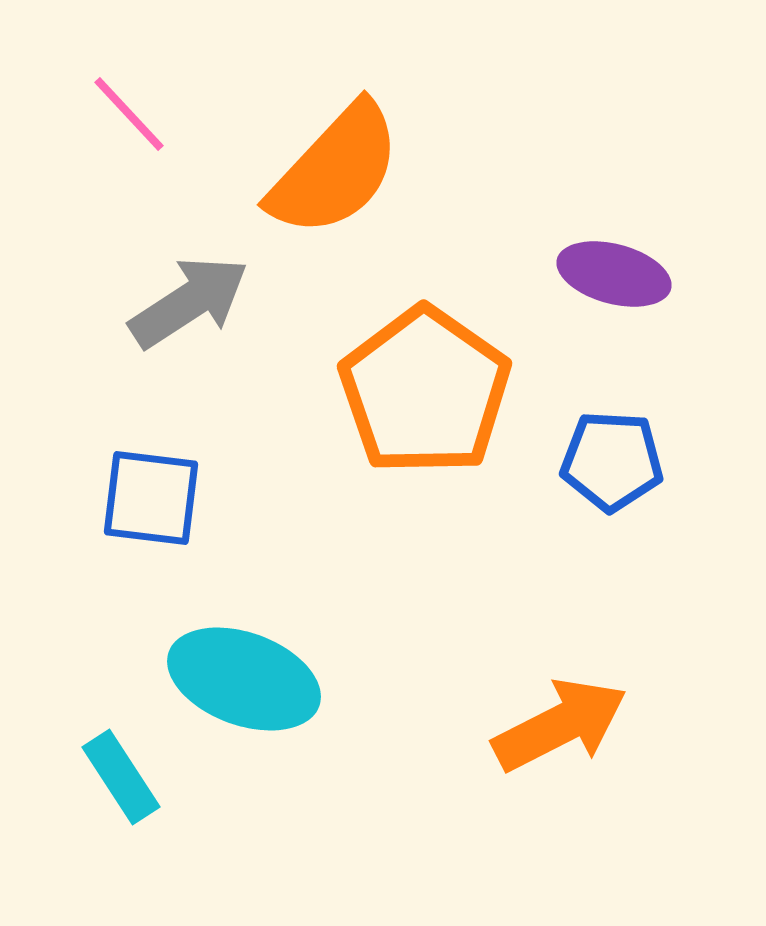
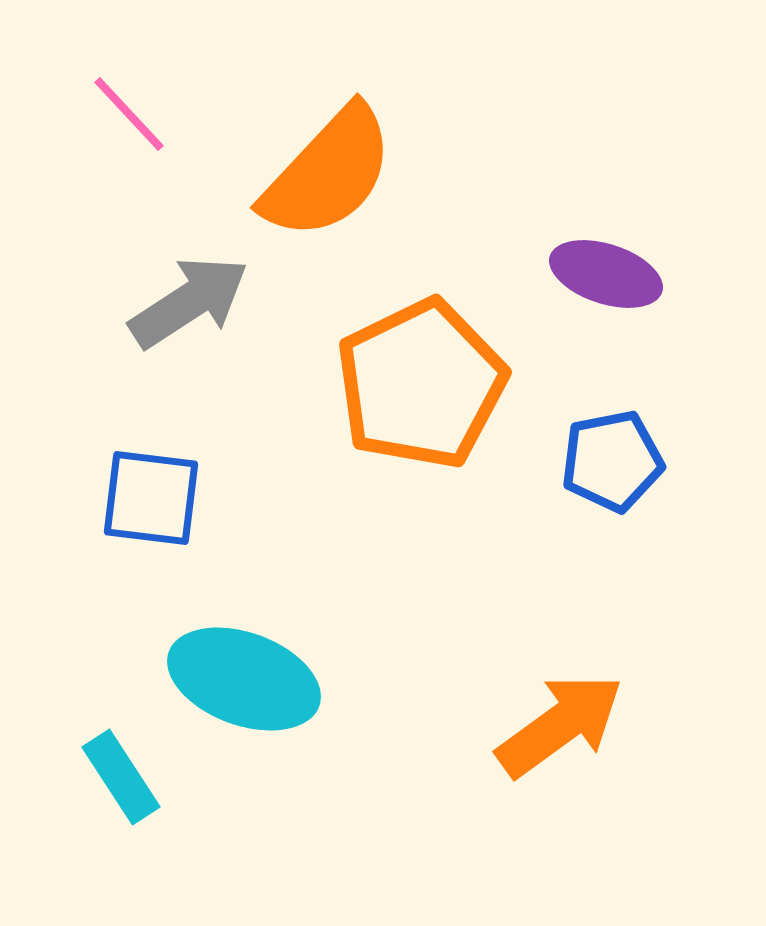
orange semicircle: moved 7 px left, 3 px down
purple ellipse: moved 8 px left; rotated 3 degrees clockwise
orange pentagon: moved 4 px left, 7 px up; rotated 11 degrees clockwise
blue pentagon: rotated 14 degrees counterclockwise
orange arrow: rotated 9 degrees counterclockwise
